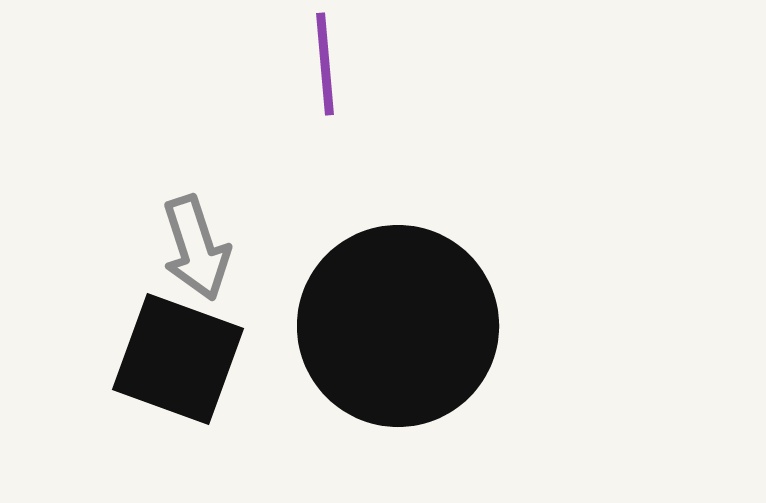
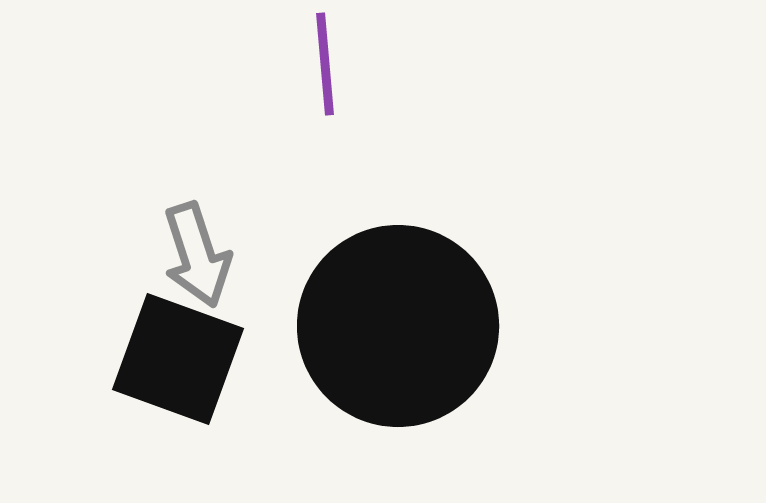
gray arrow: moved 1 px right, 7 px down
